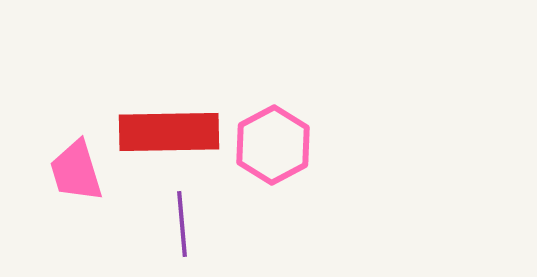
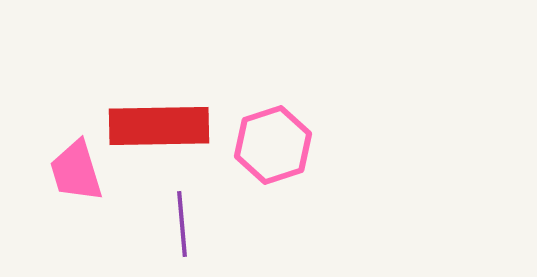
red rectangle: moved 10 px left, 6 px up
pink hexagon: rotated 10 degrees clockwise
